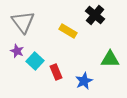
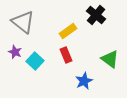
black cross: moved 1 px right
gray triangle: rotated 15 degrees counterclockwise
yellow rectangle: rotated 66 degrees counterclockwise
purple star: moved 2 px left, 1 px down
green triangle: rotated 36 degrees clockwise
red rectangle: moved 10 px right, 17 px up
